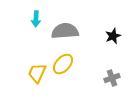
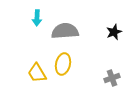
cyan arrow: moved 1 px right, 1 px up
black star: moved 1 px right, 4 px up
yellow ellipse: rotated 30 degrees counterclockwise
yellow trapezoid: rotated 55 degrees counterclockwise
